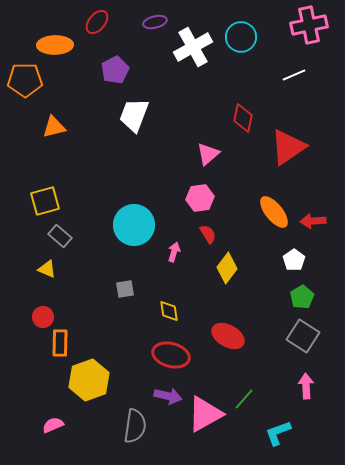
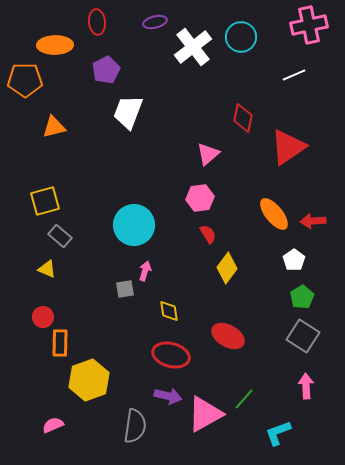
red ellipse at (97, 22): rotated 45 degrees counterclockwise
white cross at (193, 47): rotated 9 degrees counterclockwise
purple pentagon at (115, 70): moved 9 px left
white trapezoid at (134, 115): moved 6 px left, 3 px up
orange ellipse at (274, 212): moved 2 px down
pink arrow at (174, 252): moved 29 px left, 19 px down
